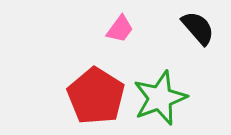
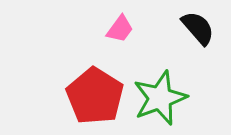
red pentagon: moved 1 px left
